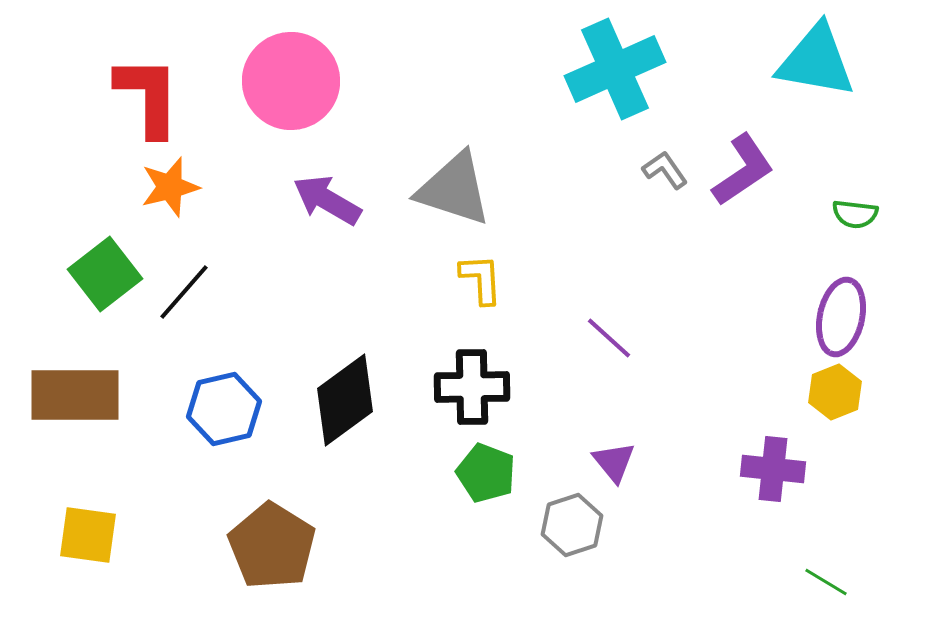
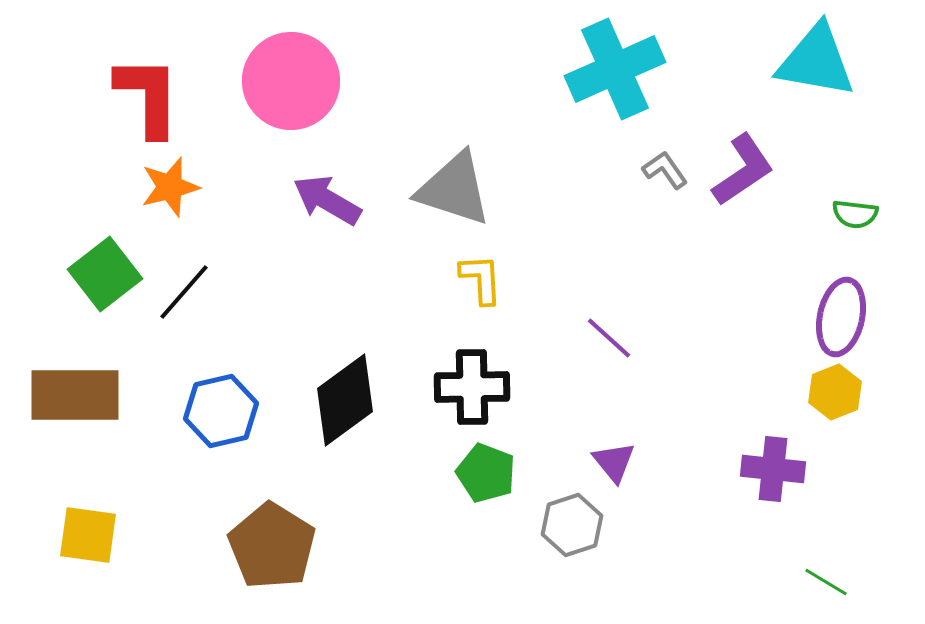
blue hexagon: moved 3 px left, 2 px down
